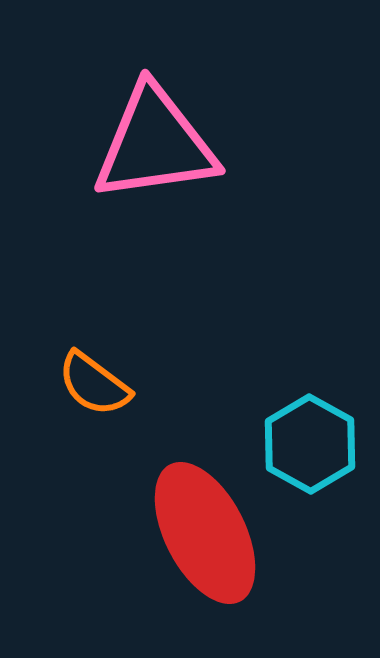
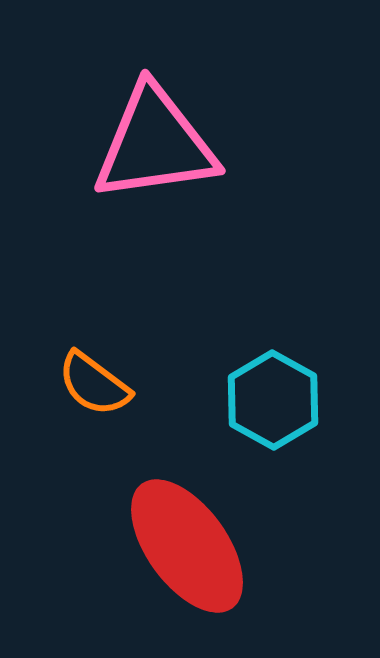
cyan hexagon: moved 37 px left, 44 px up
red ellipse: moved 18 px left, 13 px down; rotated 9 degrees counterclockwise
